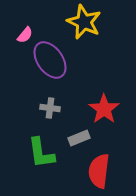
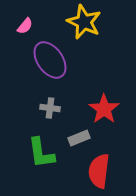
pink semicircle: moved 9 px up
